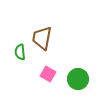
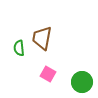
green semicircle: moved 1 px left, 4 px up
green circle: moved 4 px right, 3 px down
